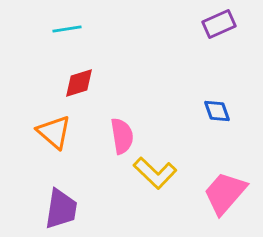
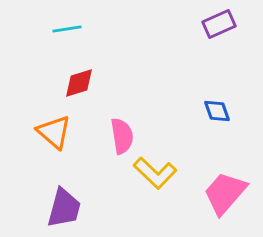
purple trapezoid: moved 3 px right, 1 px up; rotated 6 degrees clockwise
